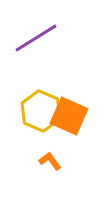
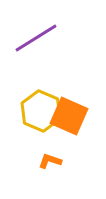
orange L-shape: rotated 35 degrees counterclockwise
